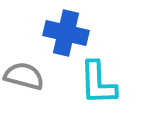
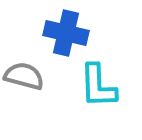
cyan L-shape: moved 3 px down
